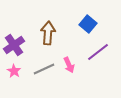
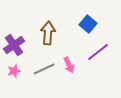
pink star: rotated 24 degrees clockwise
